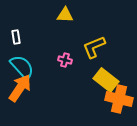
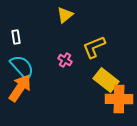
yellow triangle: rotated 42 degrees counterclockwise
pink cross: rotated 16 degrees clockwise
orange cross: rotated 12 degrees counterclockwise
